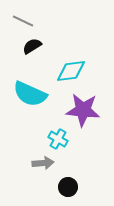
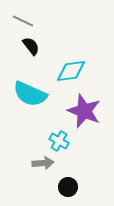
black semicircle: moved 1 px left; rotated 84 degrees clockwise
purple star: moved 1 px right, 1 px down; rotated 16 degrees clockwise
cyan cross: moved 1 px right, 2 px down
